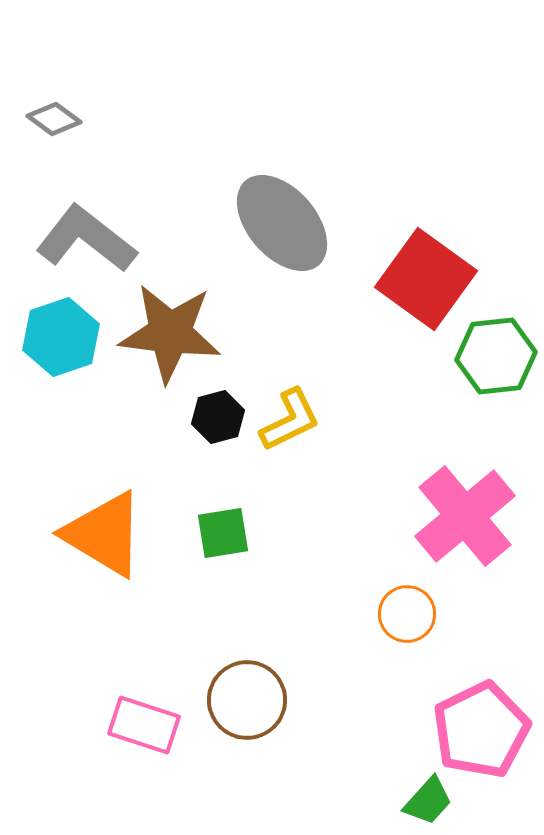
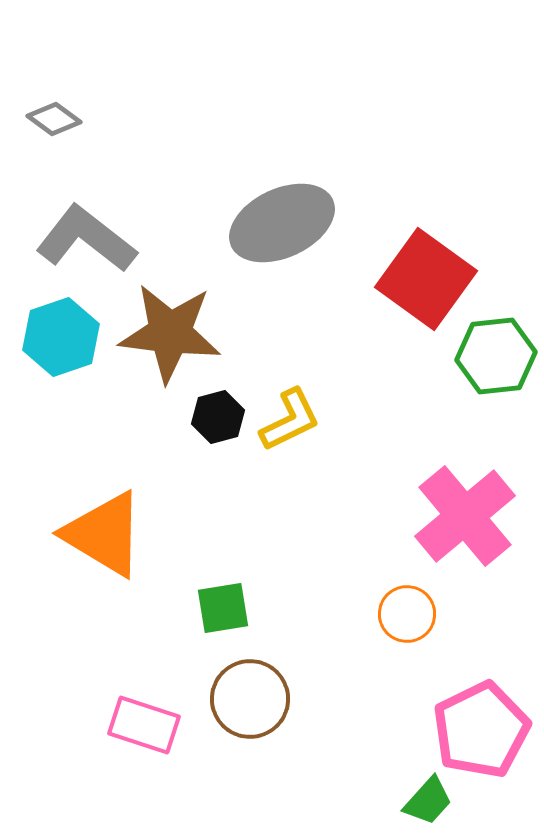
gray ellipse: rotated 74 degrees counterclockwise
green square: moved 75 px down
brown circle: moved 3 px right, 1 px up
